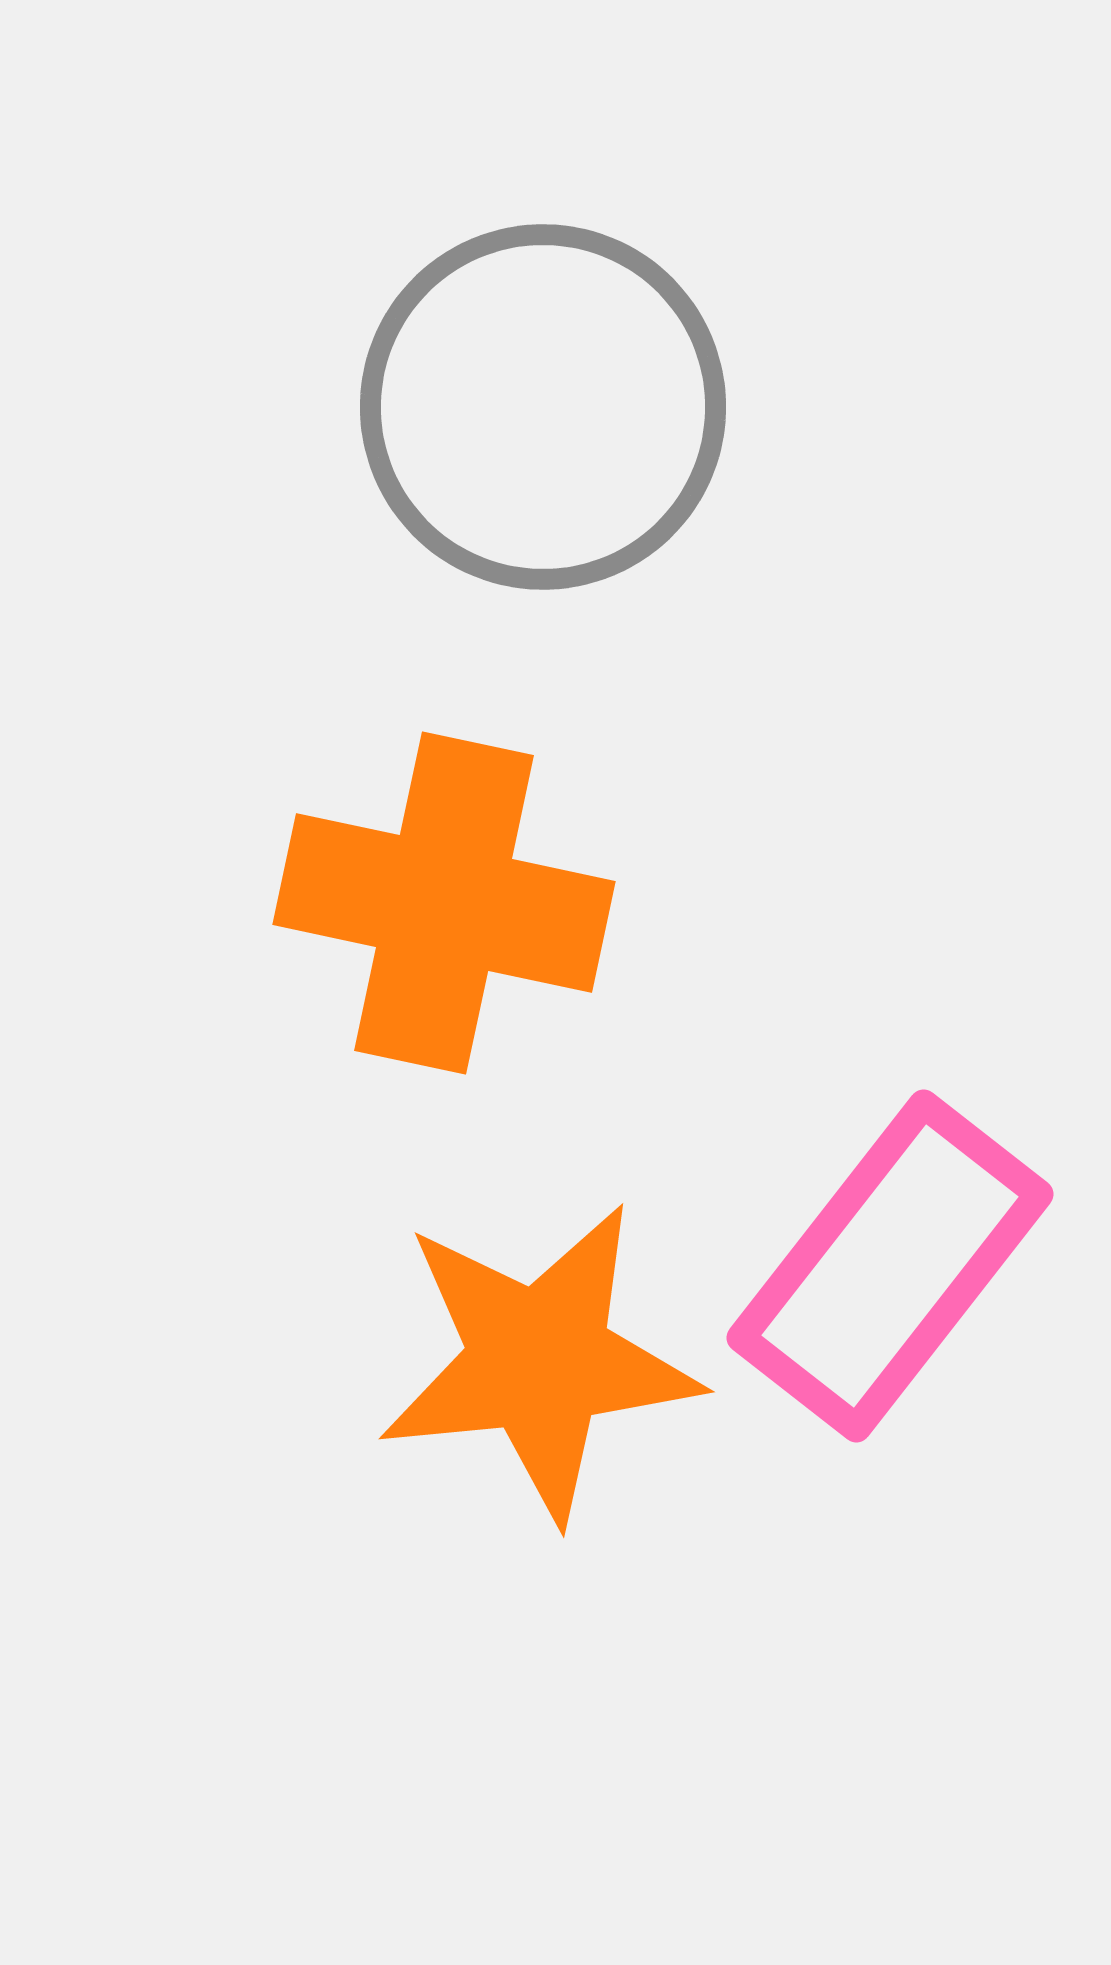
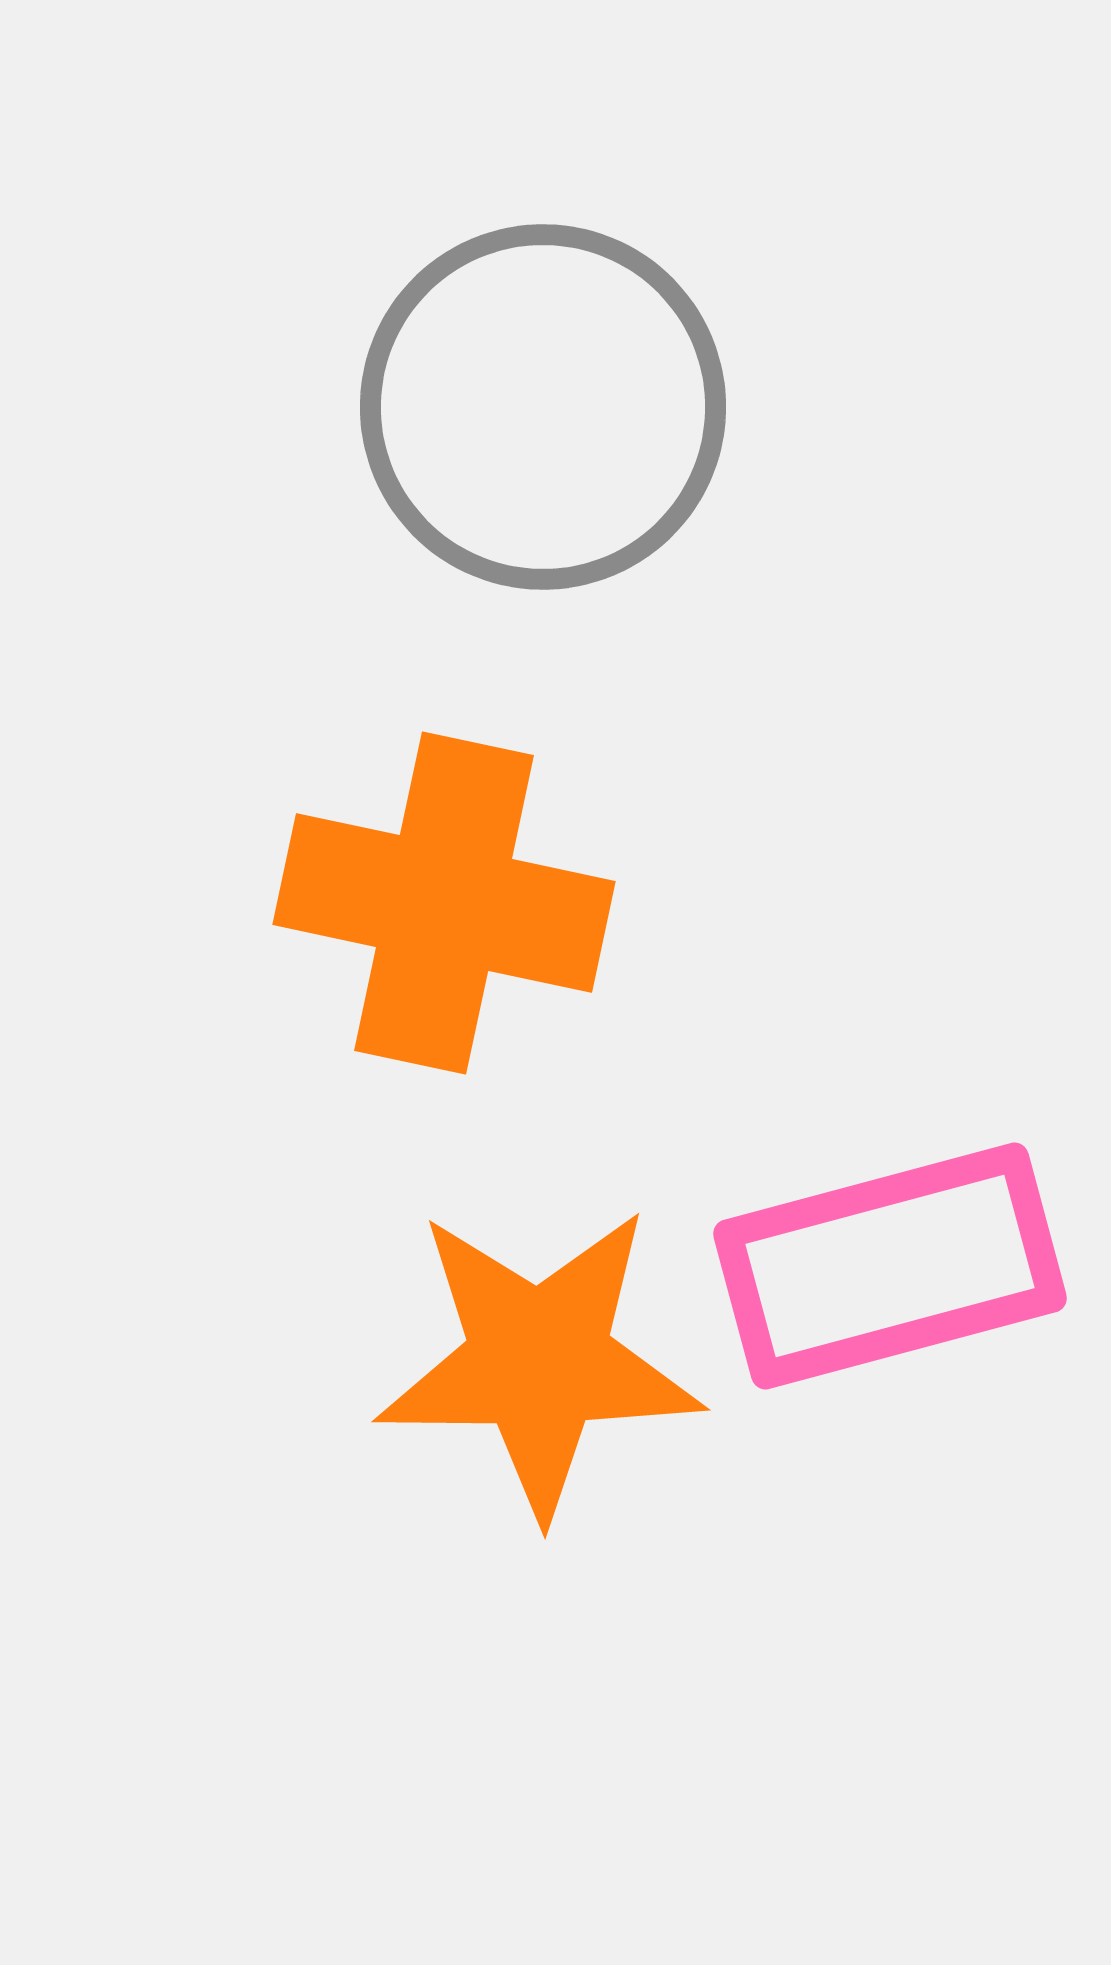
pink rectangle: rotated 37 degrees clockwise
orange star: rotated 6 degrees clockwise
